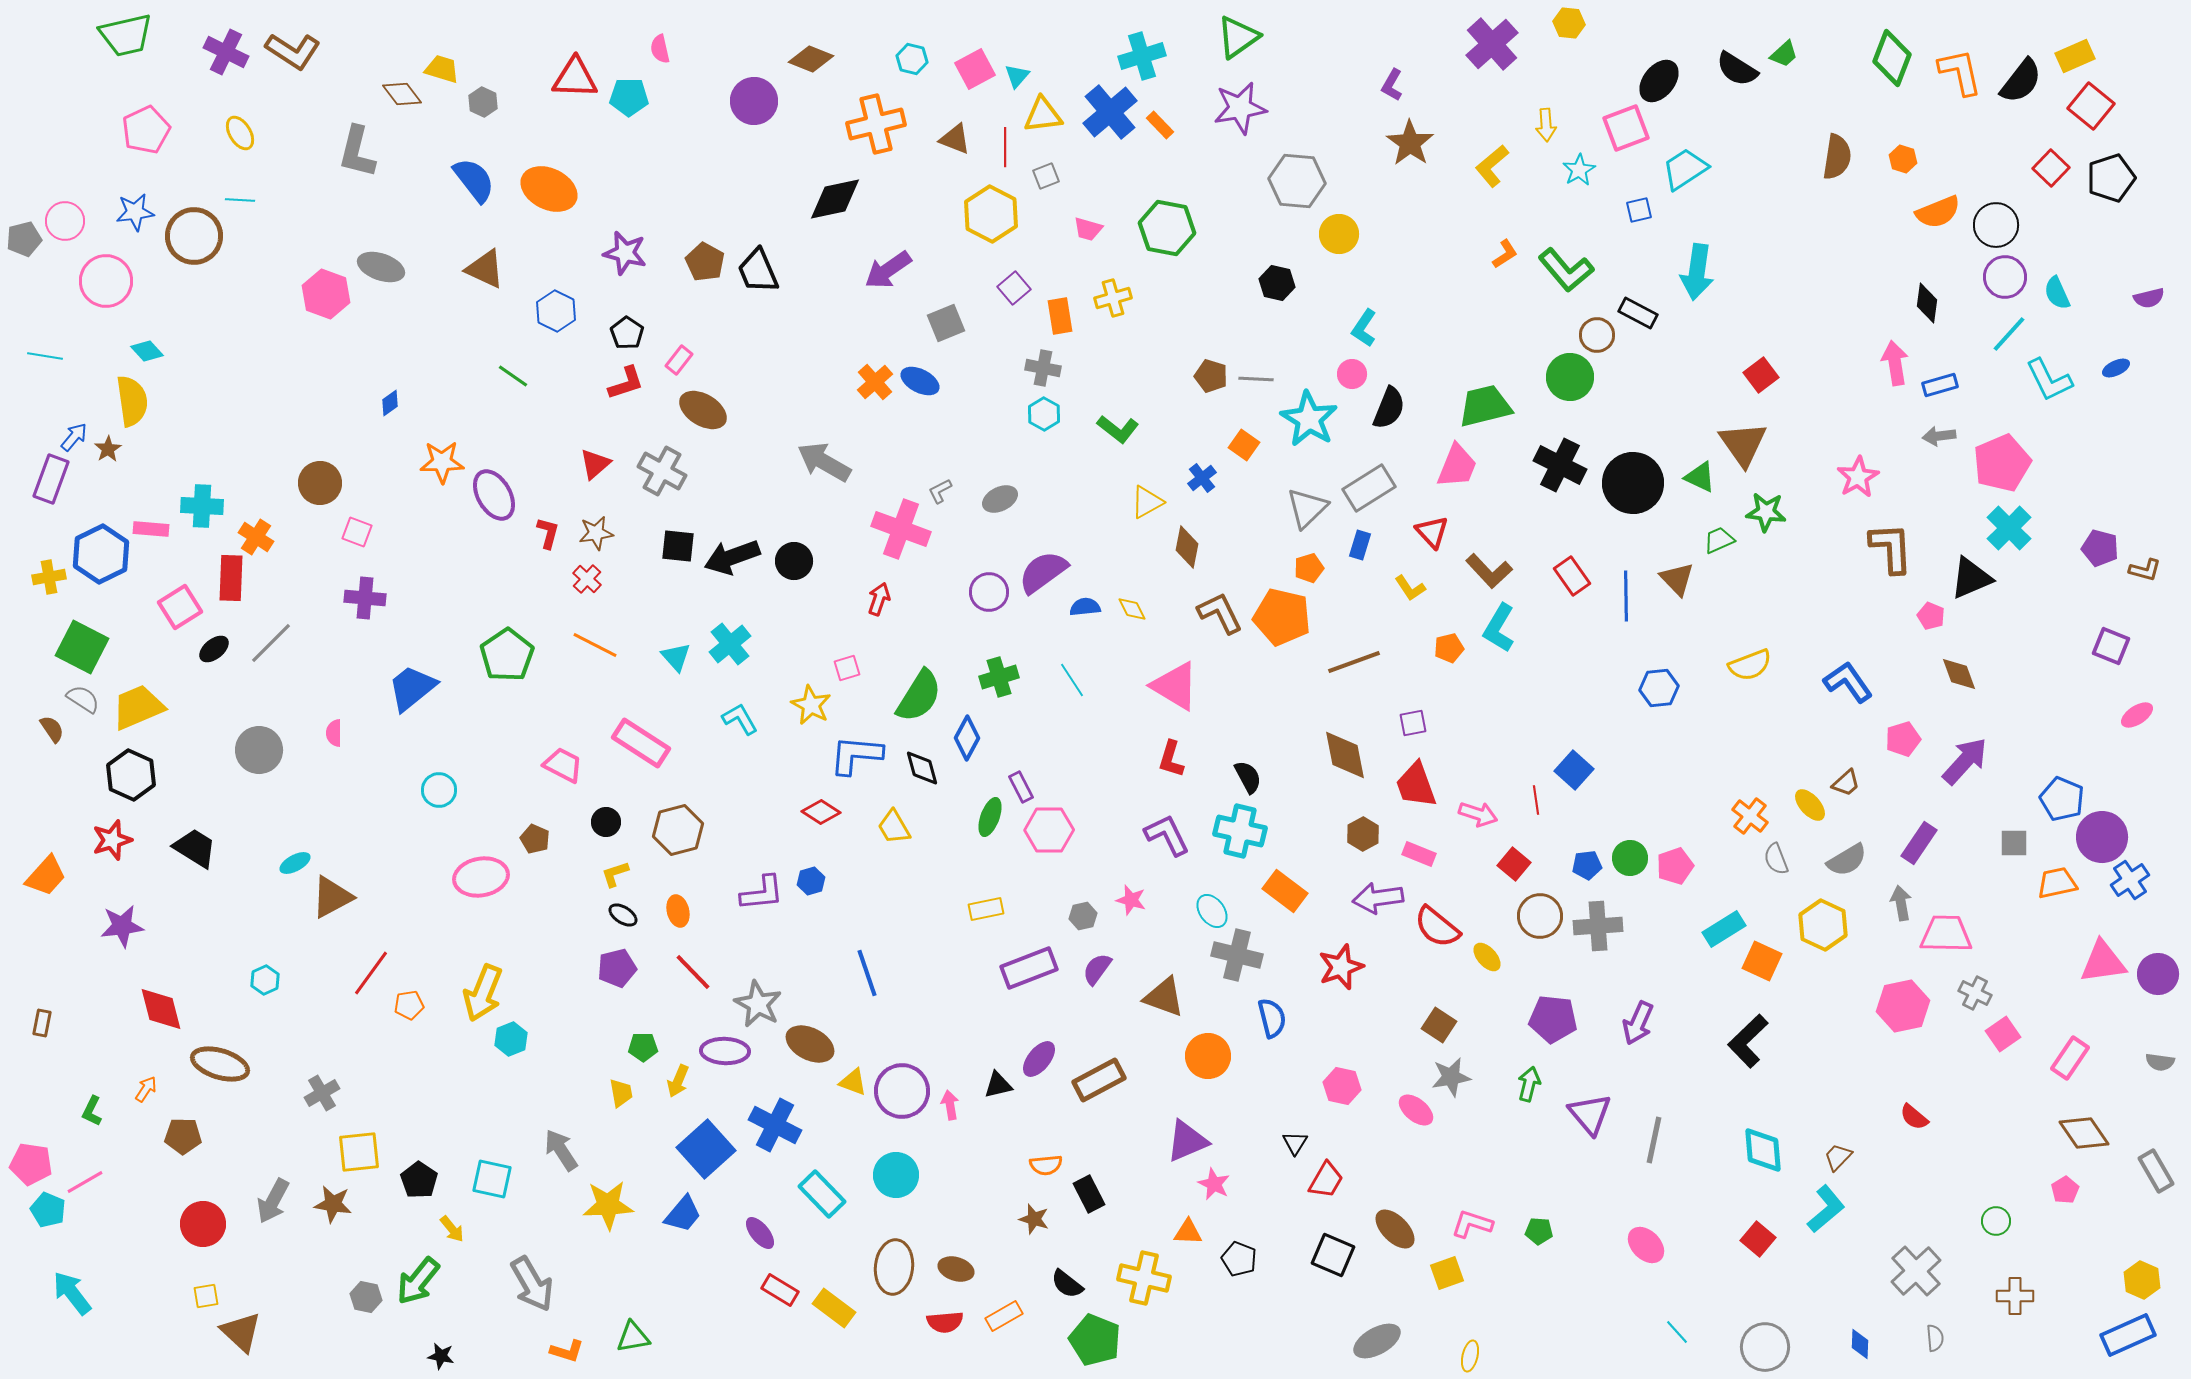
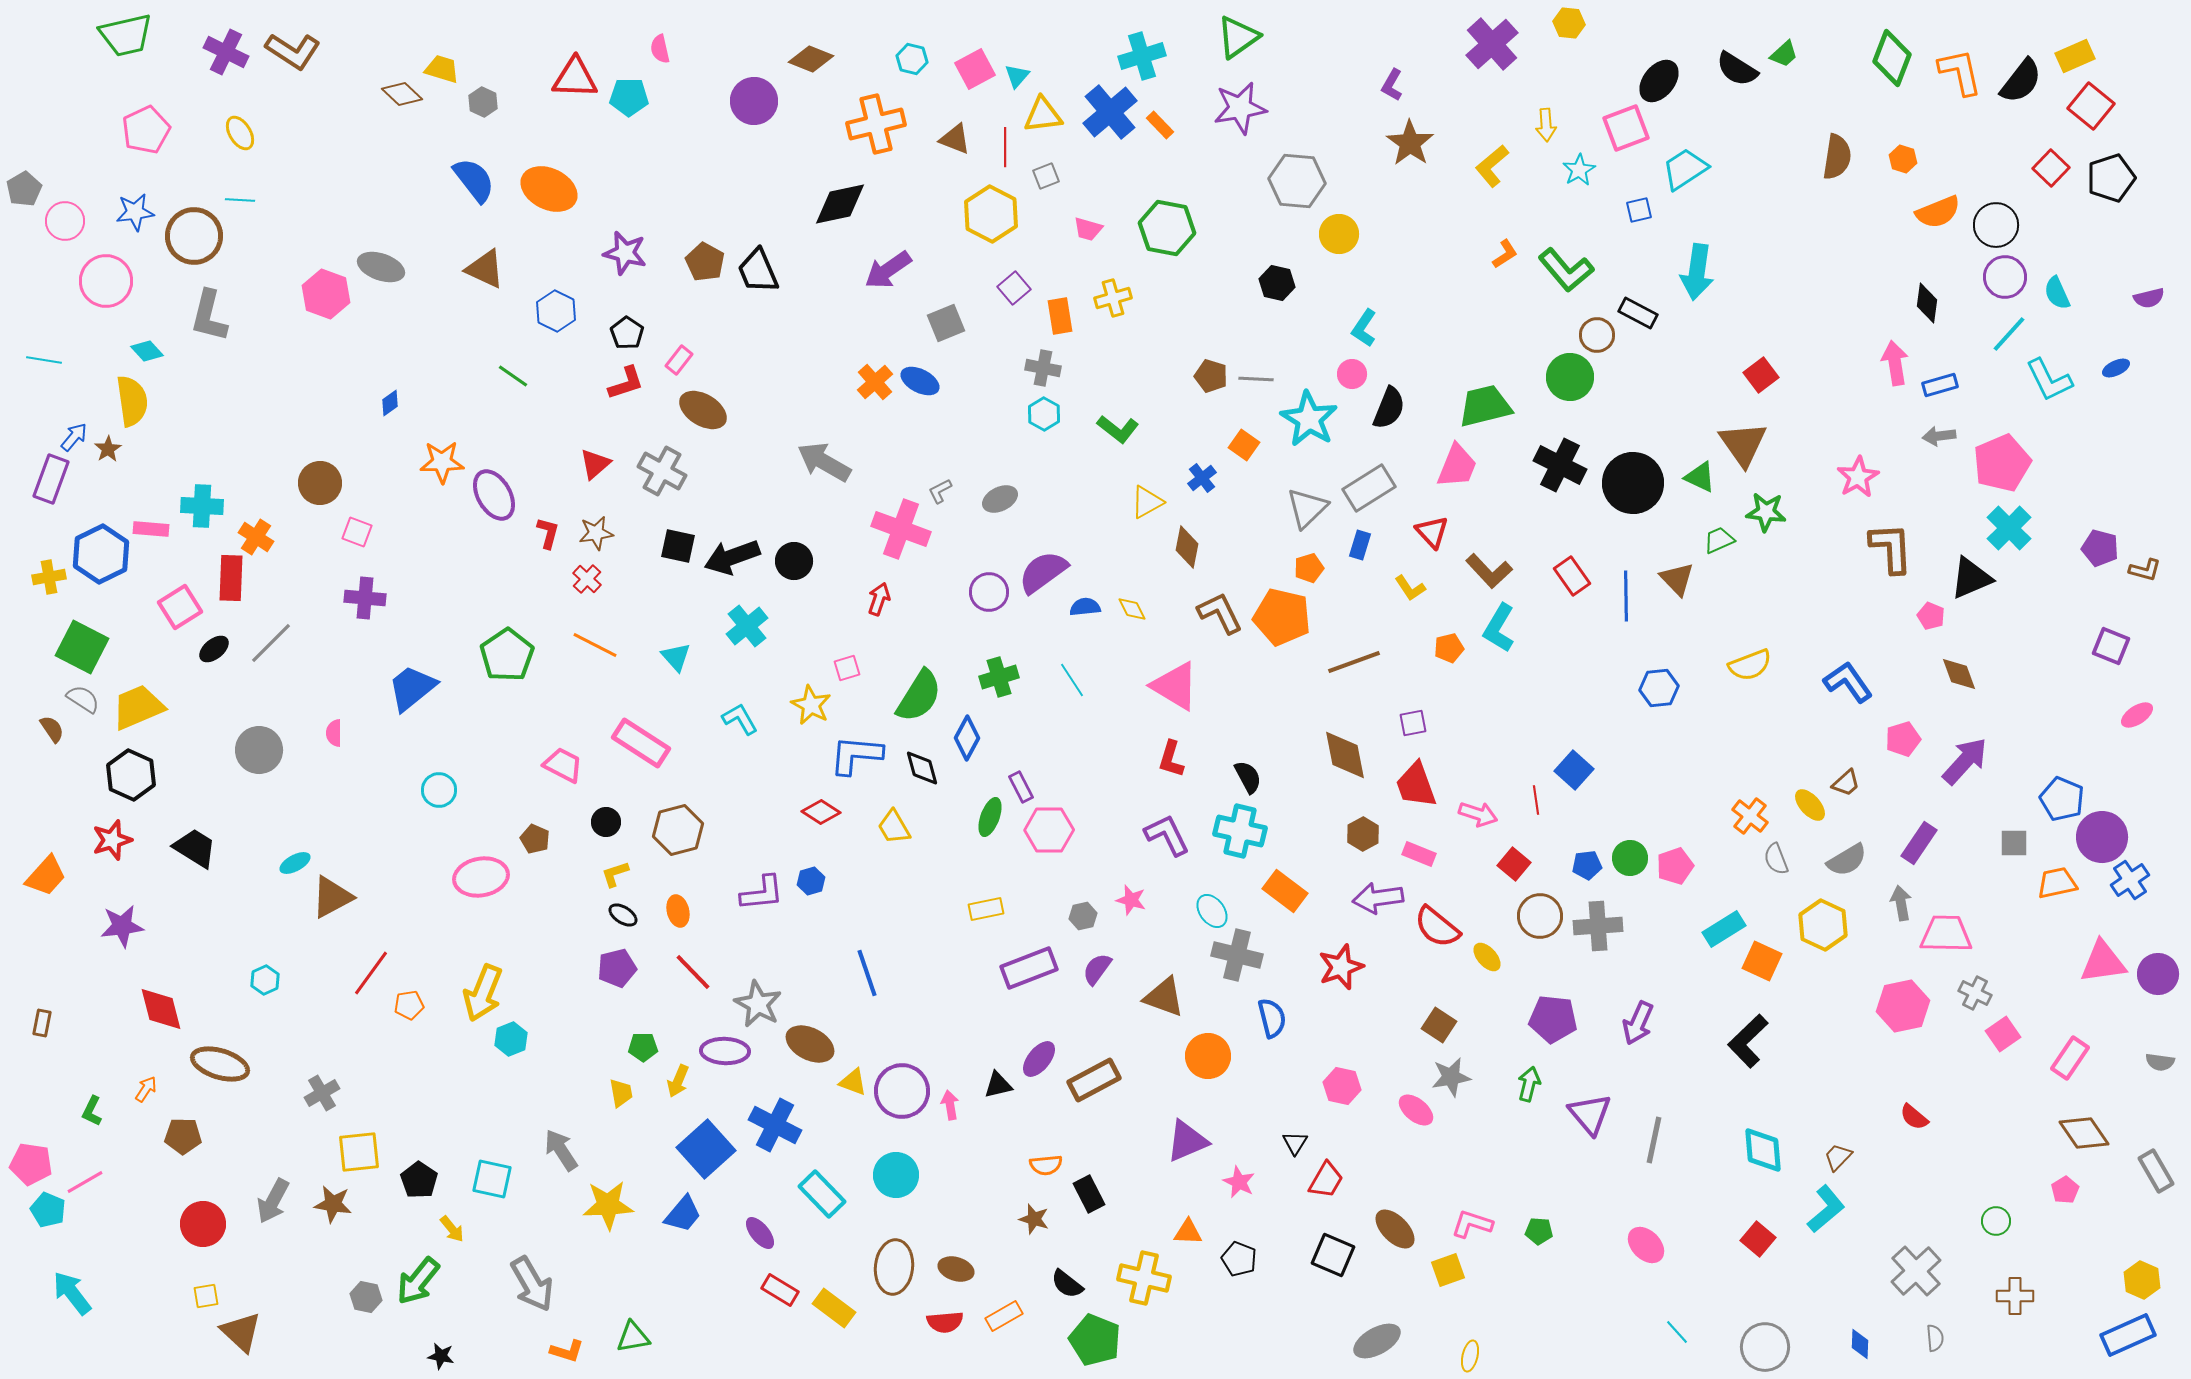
brown diamond at (402, 94): rotated 9 degrees counterclockwise
gray L-shape at (357, 152): moved 148 px left, 164 px down
black diamond at (835, 199): moved 5 px right, 5 px down
gray pentagon at (24, 239): moved 50 px up; rotated 16 degrees counterclockwise
cyan line at (45, 356): moved 1 px left, 4 px down
black square at (678, 546): rotated 6 degrees clockwise
cyan cross at (730, 644): moved 17 px right, 18 px up
brown rectangle at (1099, 1080): moved 5 px left
pink star at (1214, 1184): moved 25 px right, 2 px up
yellow square at (1447, 1273): moved 1 px right, 3 px up
